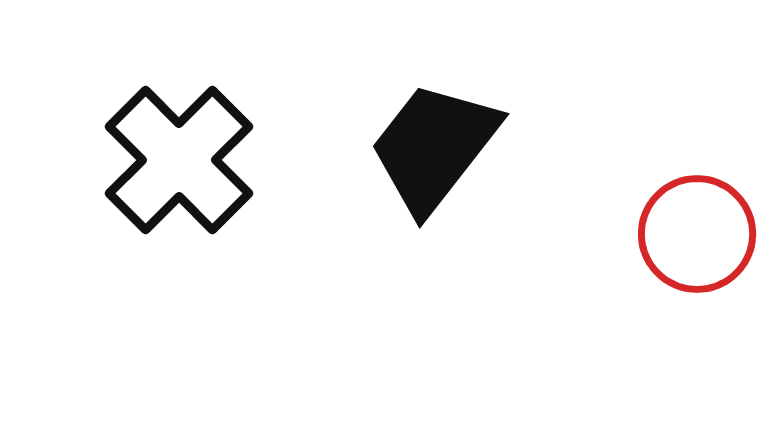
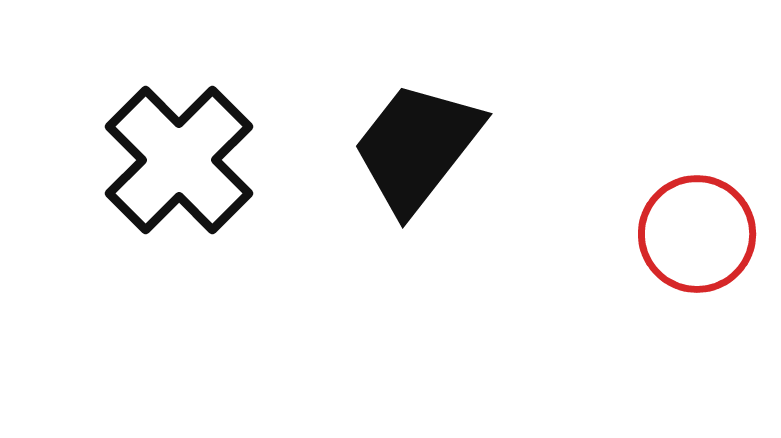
black trapezoid: moved 17 px left
